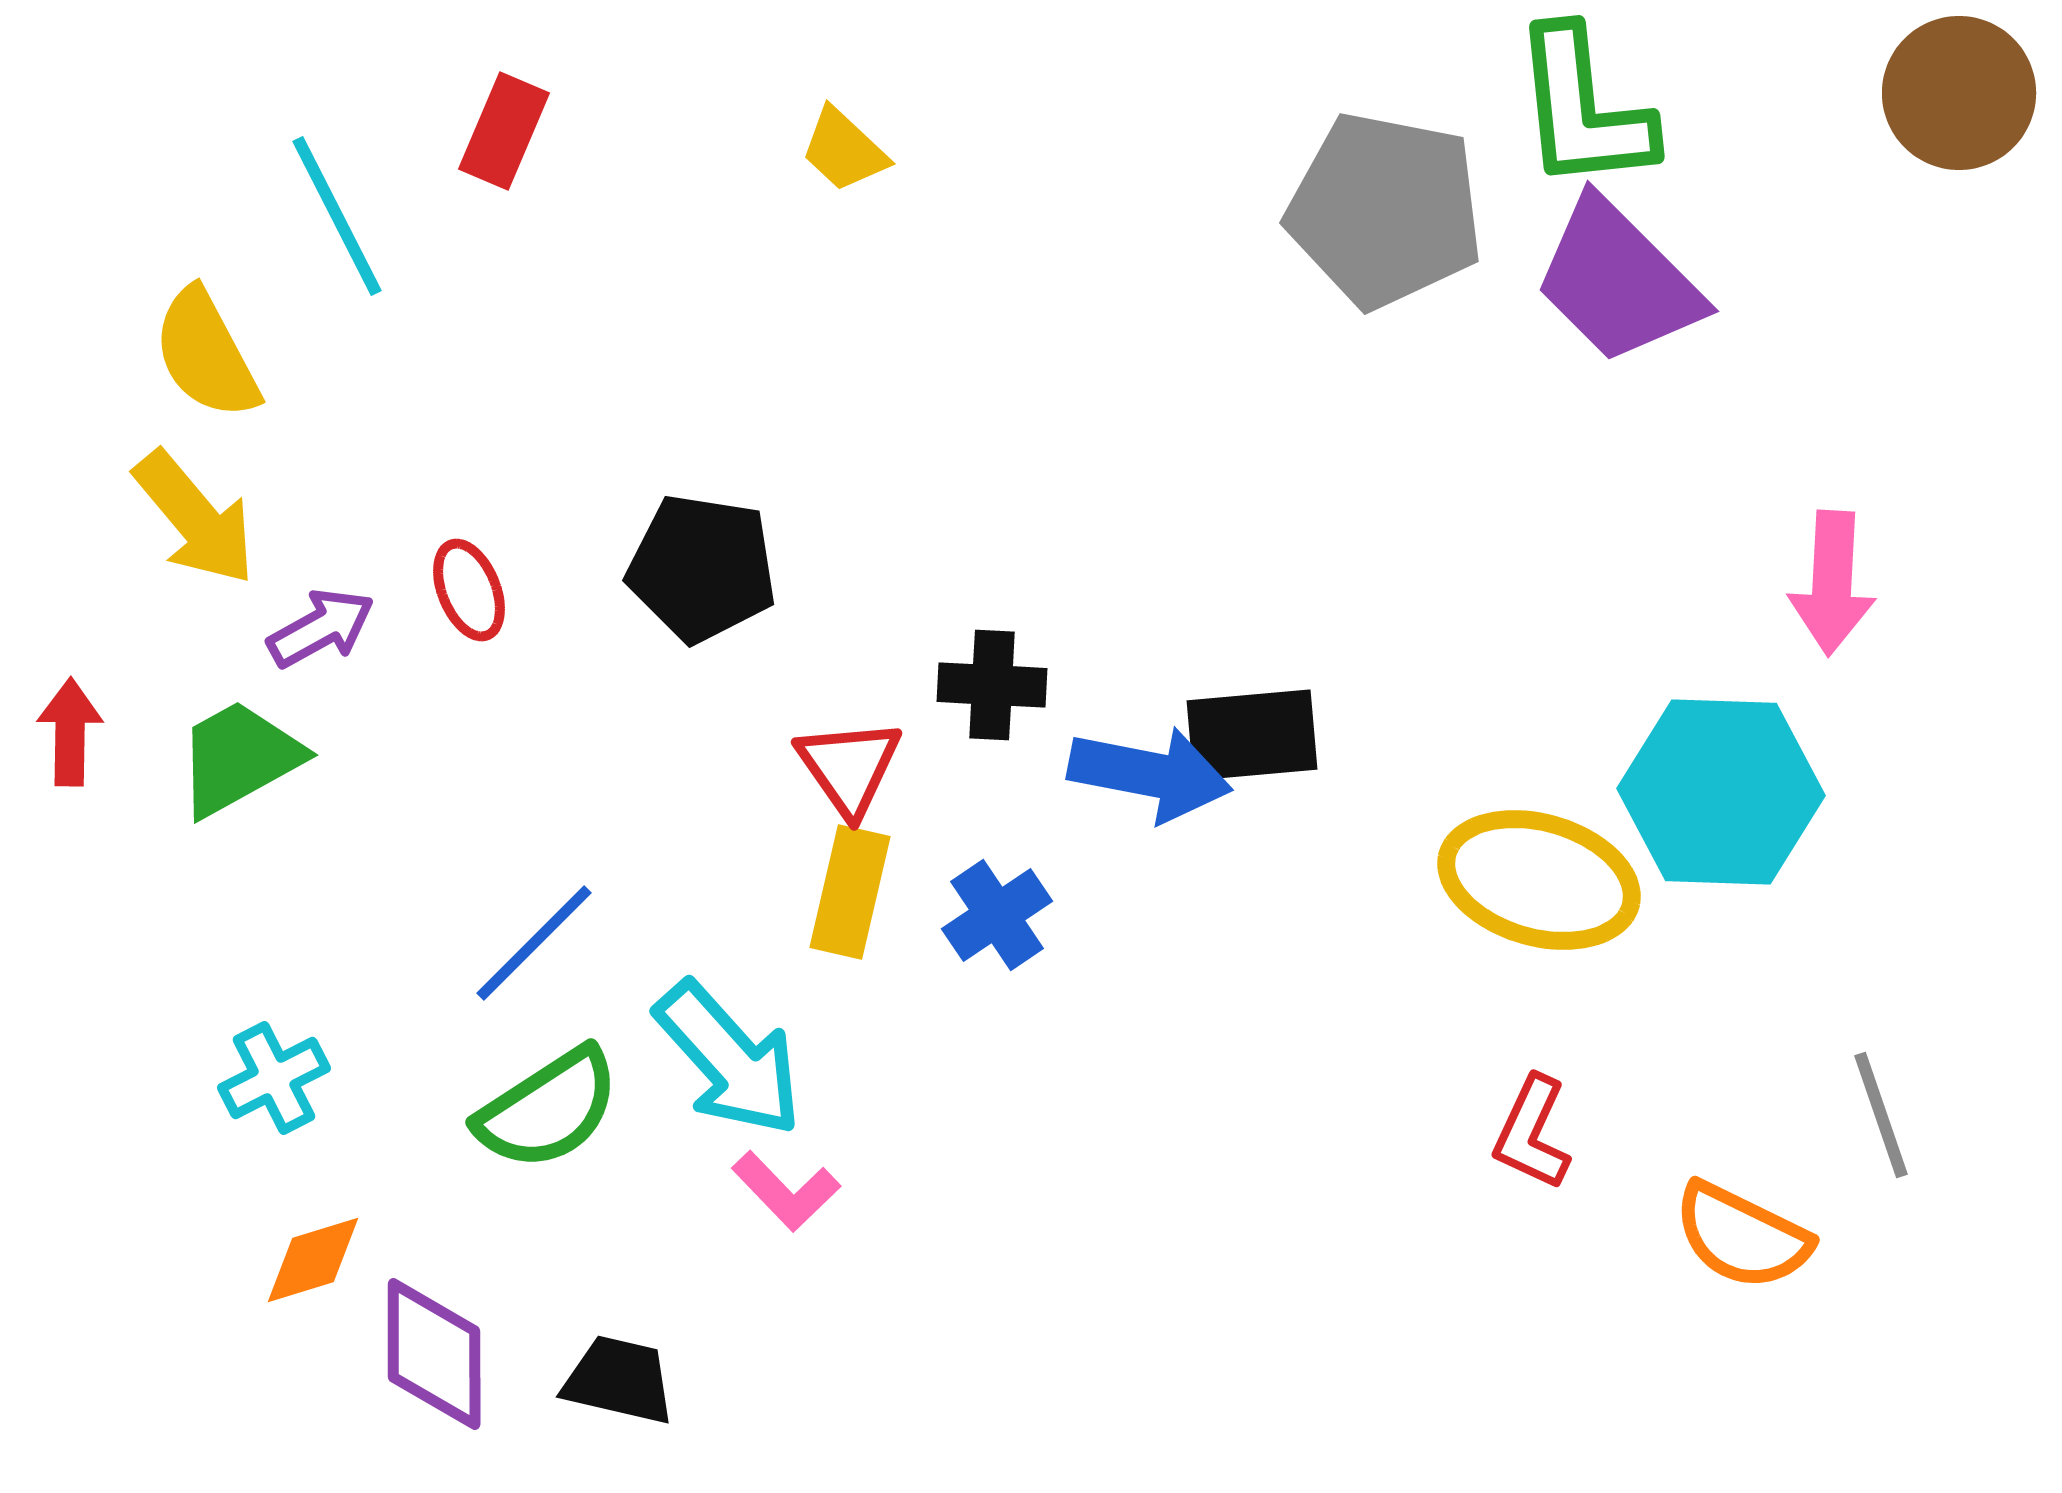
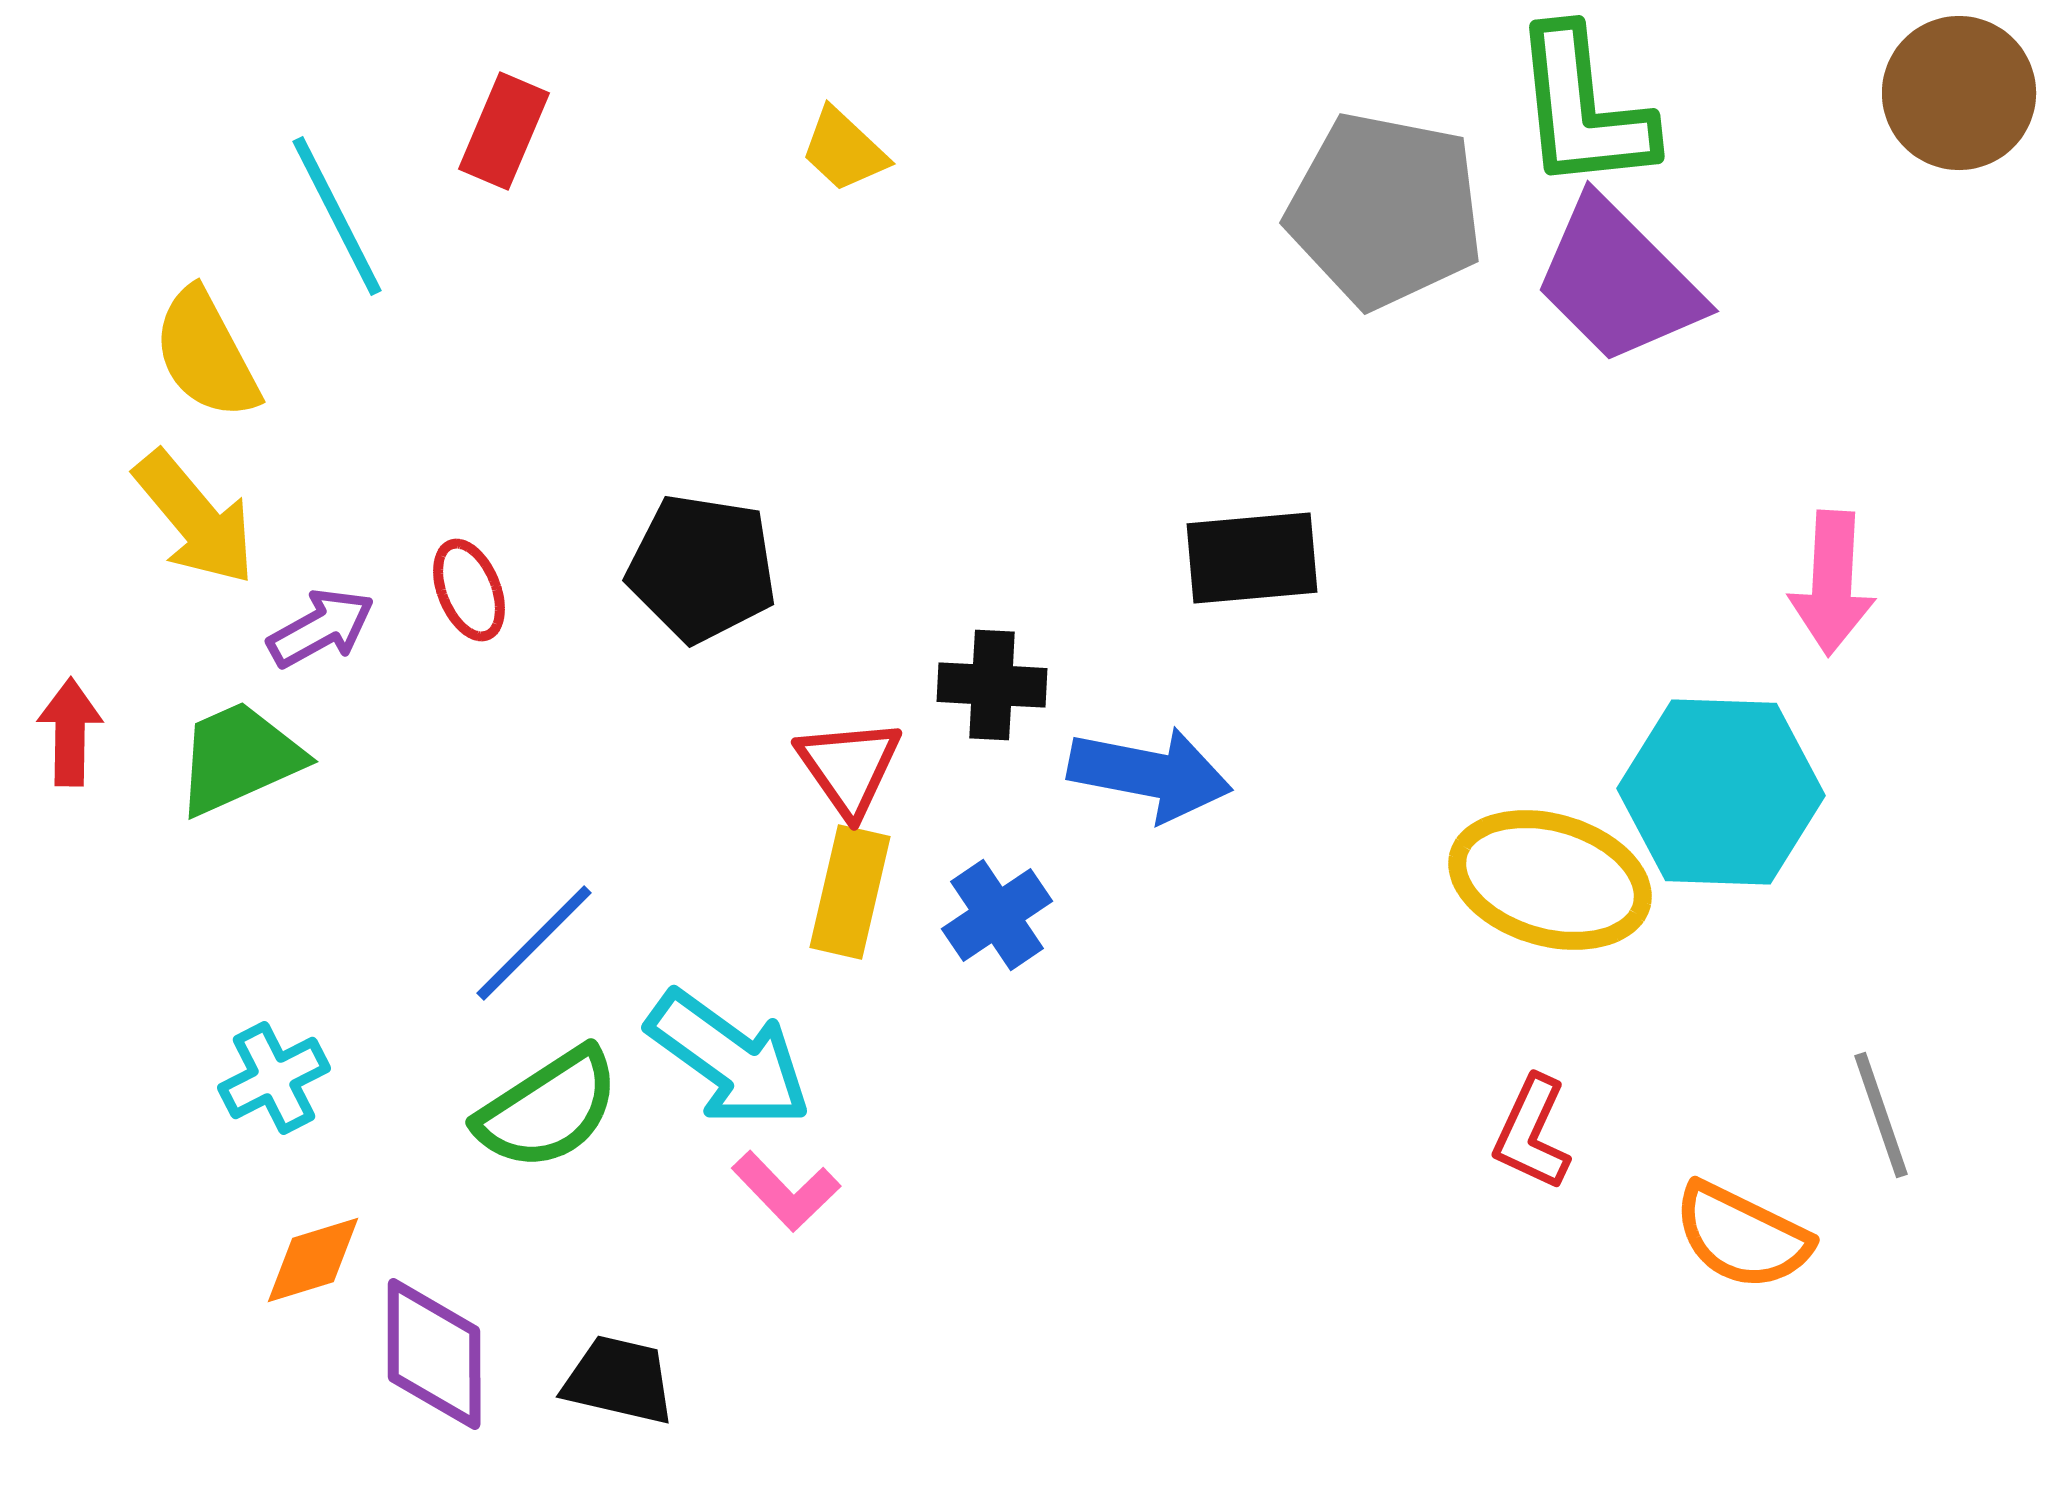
black rectangle: moved 177 px up
green trapezoid: rotated 5 degrees clockwise
yellow ellipse: moved 11 px right
cyan arrow: rotated 12 degrees counterclockwise
